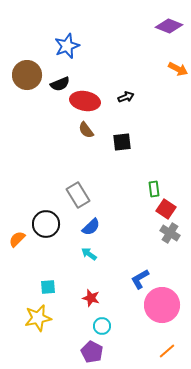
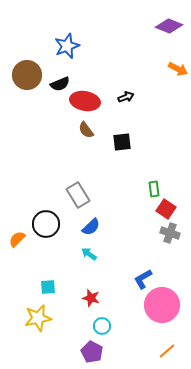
gray cross: rotated 12 degrees counterclockwise
blue L-shape: moved 3 px right
